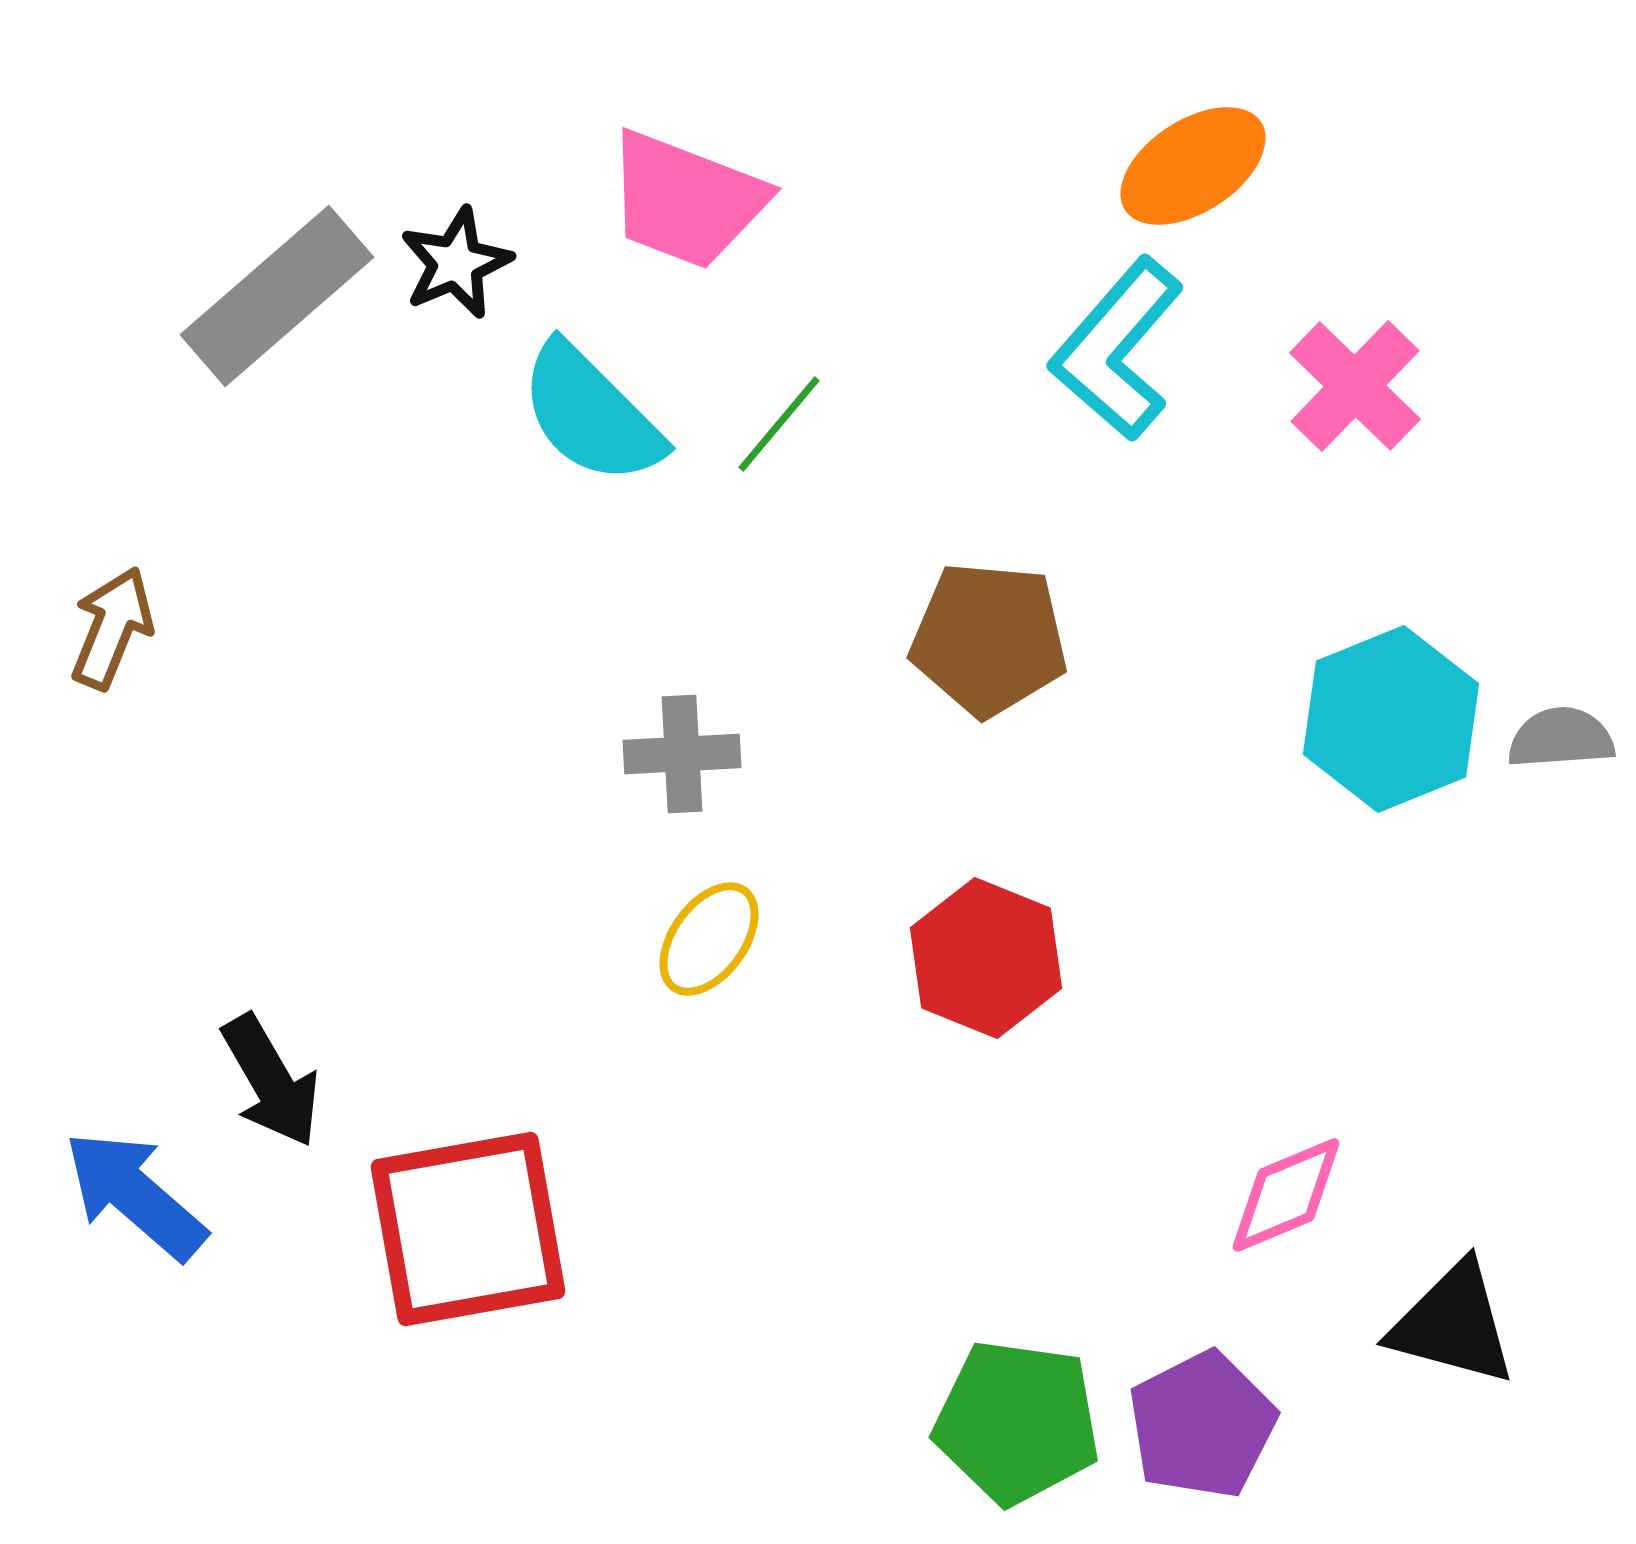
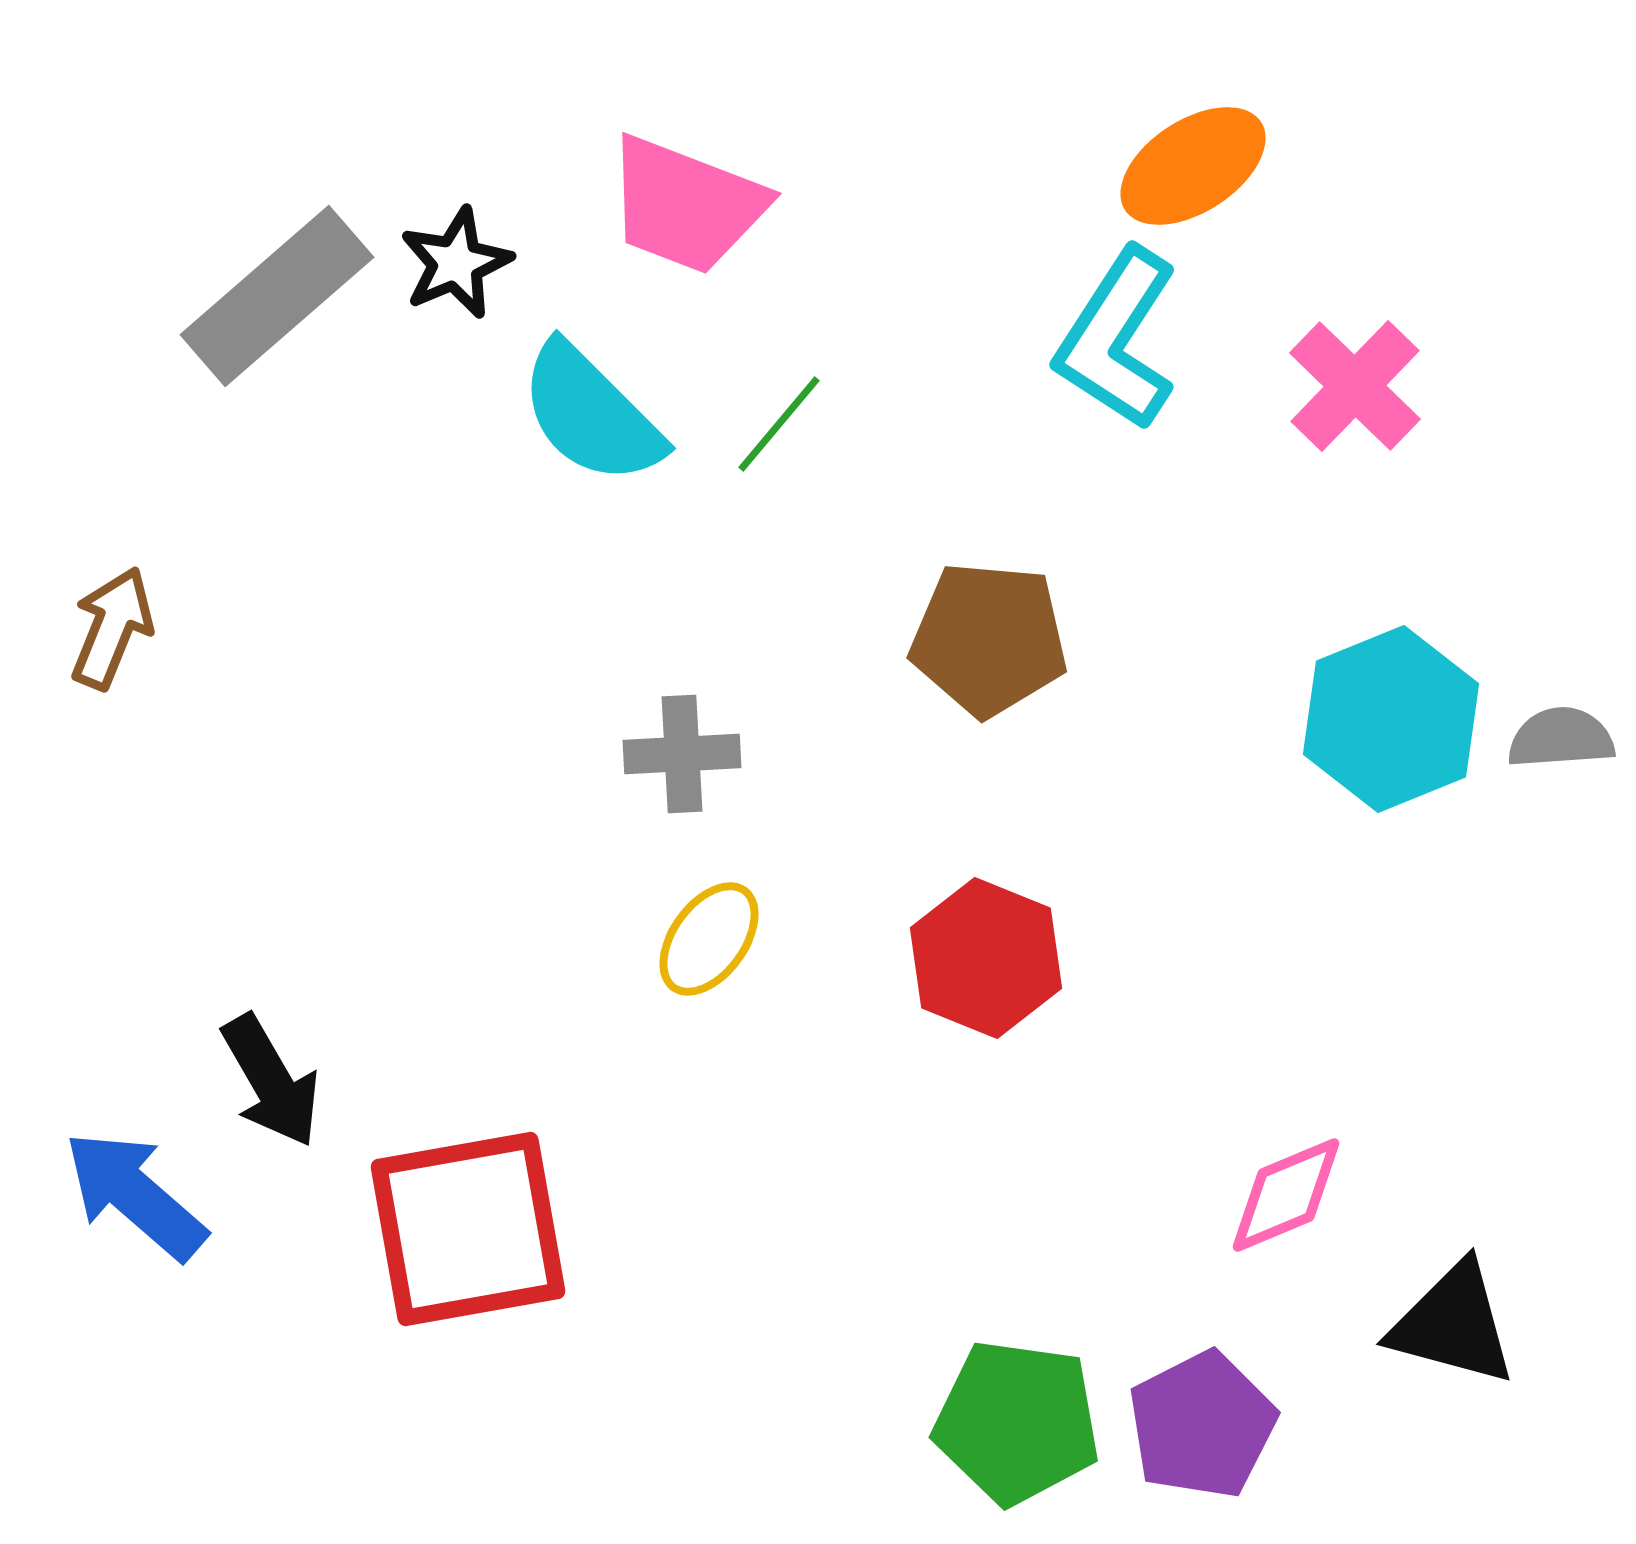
pink trapezoid: moved 5 px down
cyan L-shape: moved 10 px up; rotated 8 degrees counterclockwise
